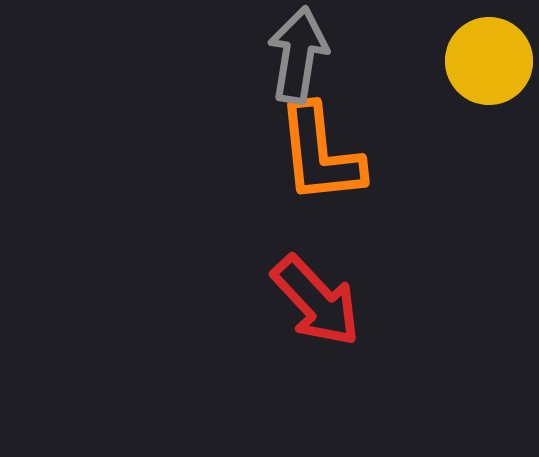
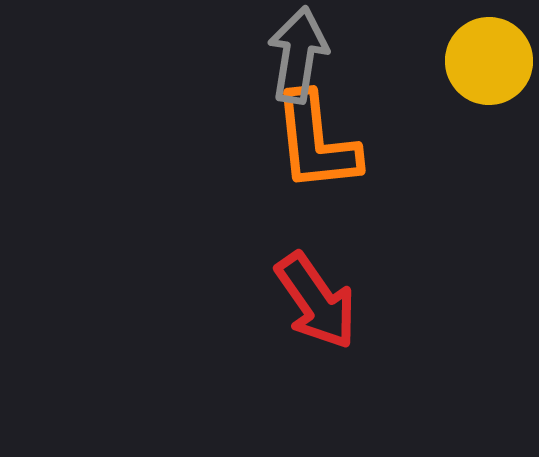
orange L-shape: moved 4 px left, 12 px up
red arrow: rotated 8 degrees clockwise
